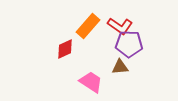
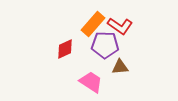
orange rectangle: moved 5 px right, 2 px up
purple pentagon: moved 24 px left, 1 px down
